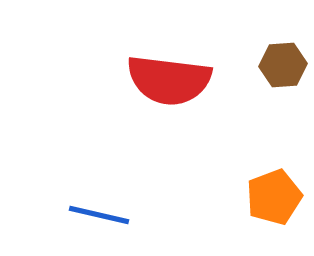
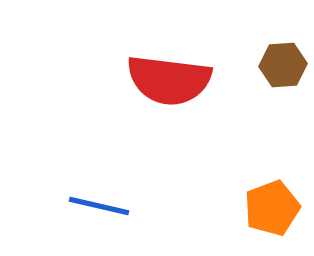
orange pentagon: moved 2 px left, 11 px down
blue line: moved 9 px up
